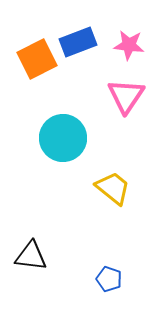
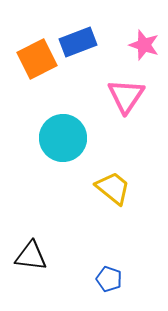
pink star: moved 15 px right; rotated 12 degrees clockwise
